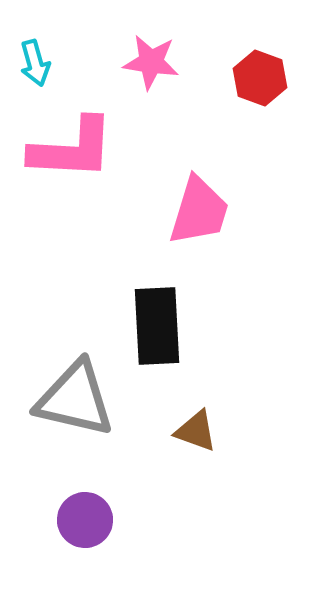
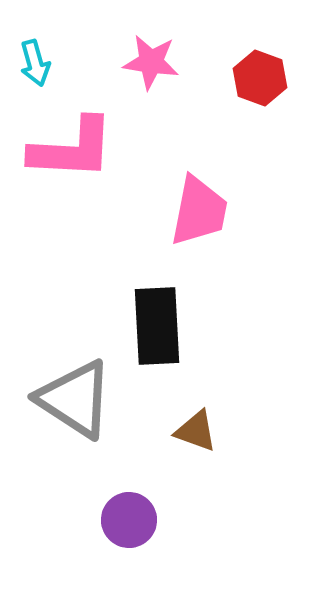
pink trapezoid: rotated 6 degrees counterclockwise
gray triangle: rotated 20 degrees clockwise
purple circle: moved 44 px right
